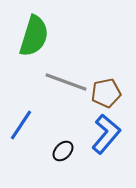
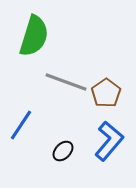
brown pentagon: rotated 24 degrees counterclockwise
blue L-shape: moved 3 px right, 7 px down
